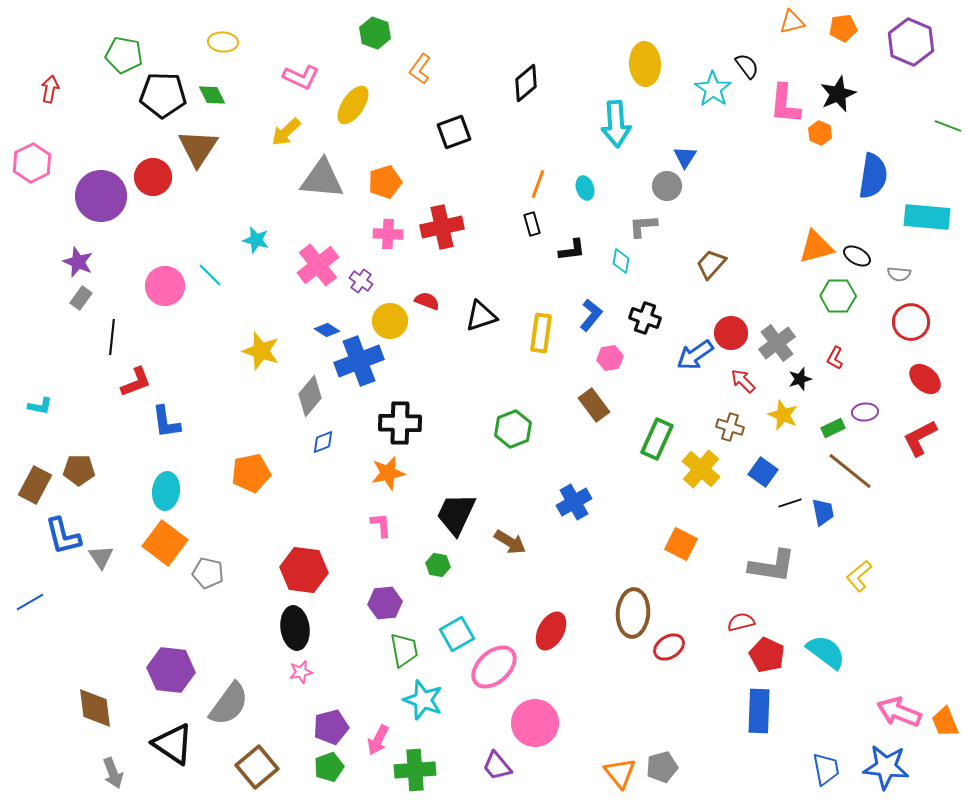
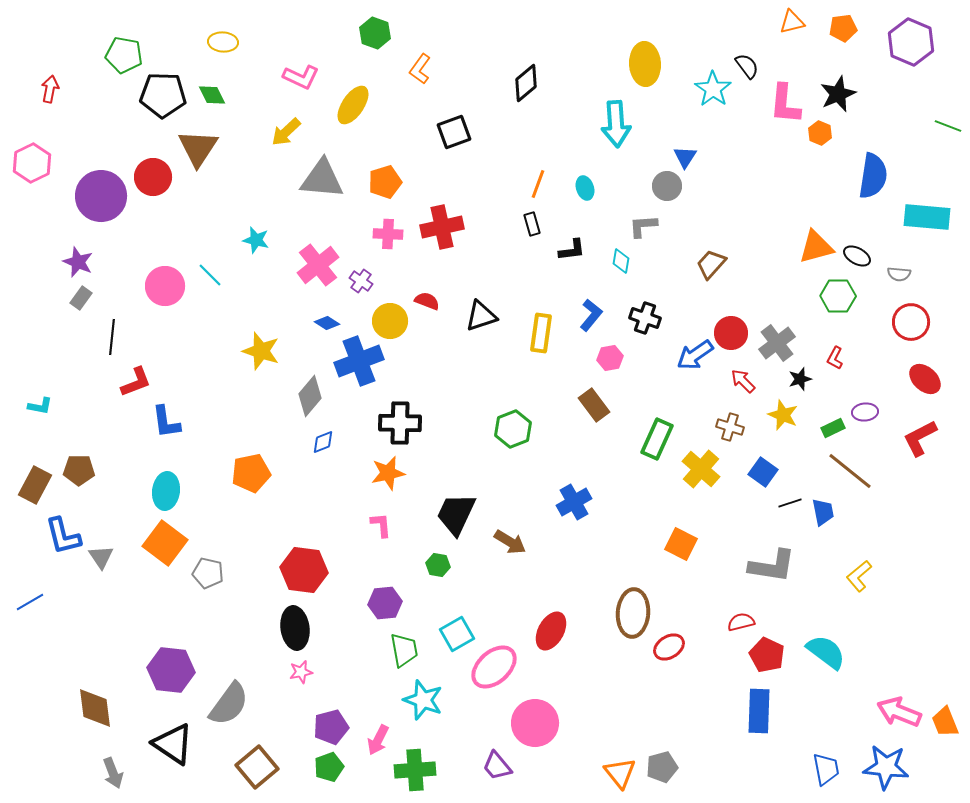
blue diamond at (327, 330): moved 7 px up
